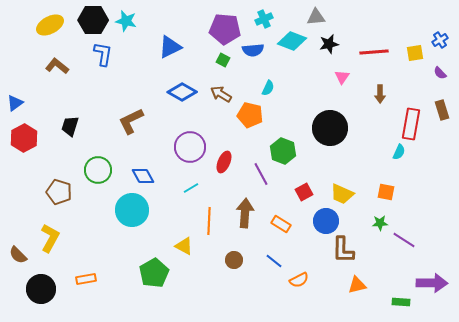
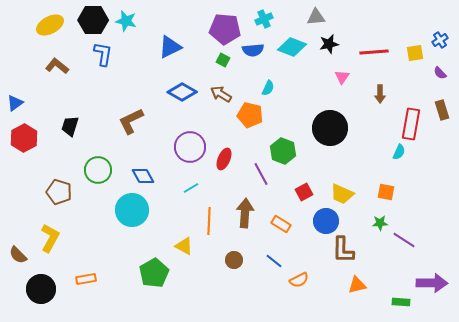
cyan diamond at (292, 41): moved 6 px down
red ellipse at (224, 162): moved 3 px up
